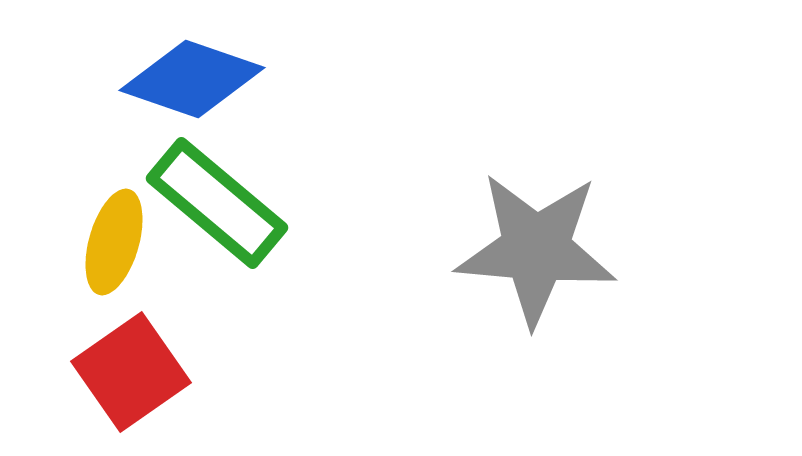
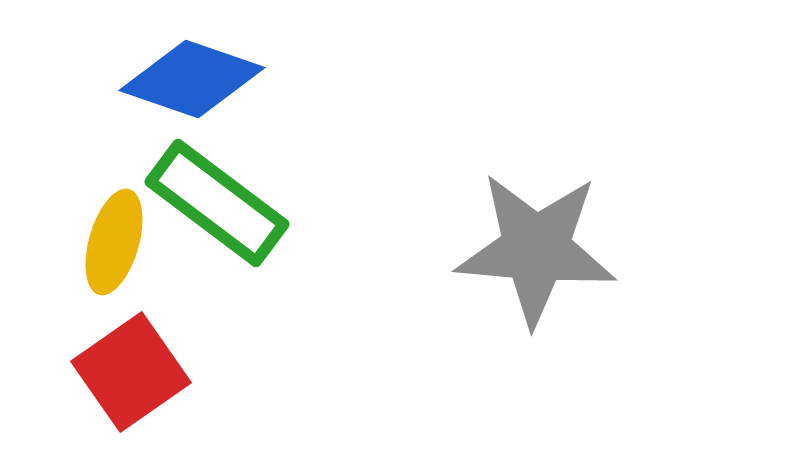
green rectangle: rotated 3 degrees counterclockwise
